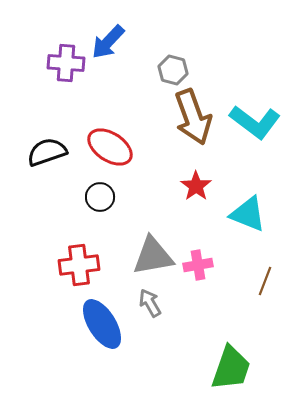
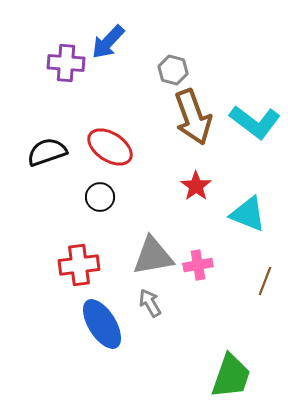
green trapezoid: moved 8 px down
